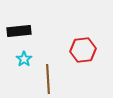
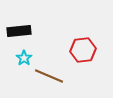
cyan star: moved 1 px up
brown line: moved 1 px right, 3 px up; rotated 64 degrees counterclockwise
